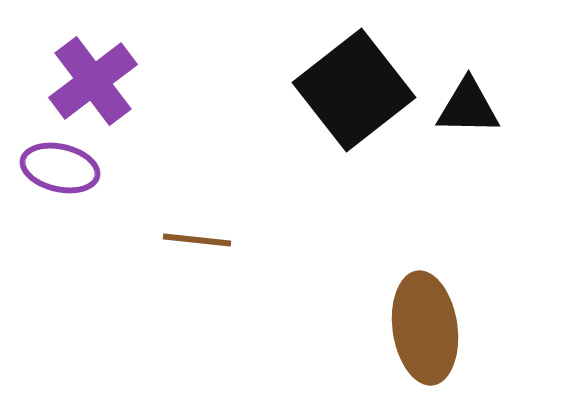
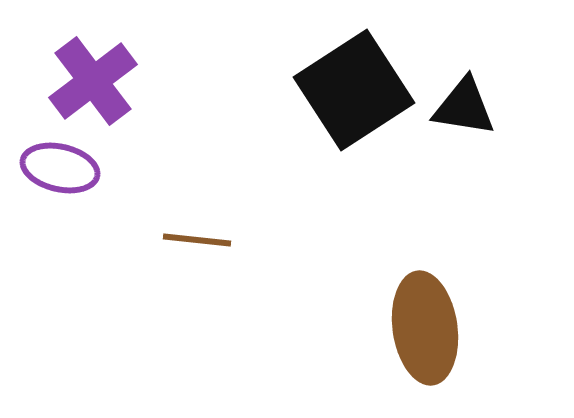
black square: rotated 5 degrees clockwise
black triangle: moved 4 px left; rotated 8 degrees clockwise
